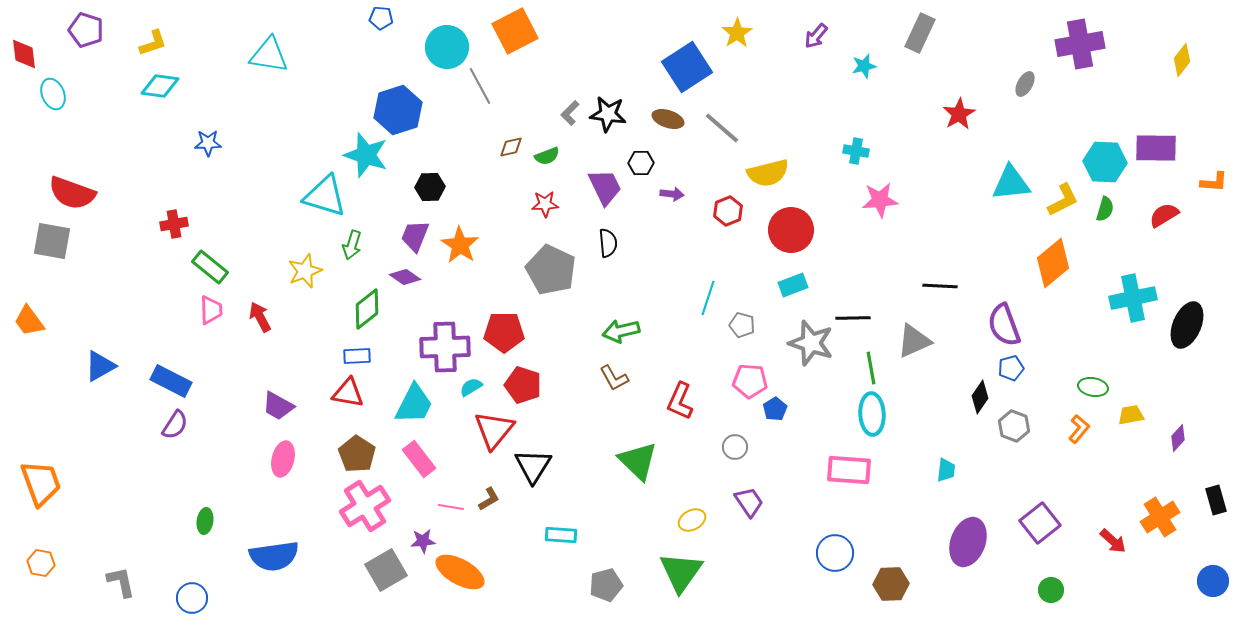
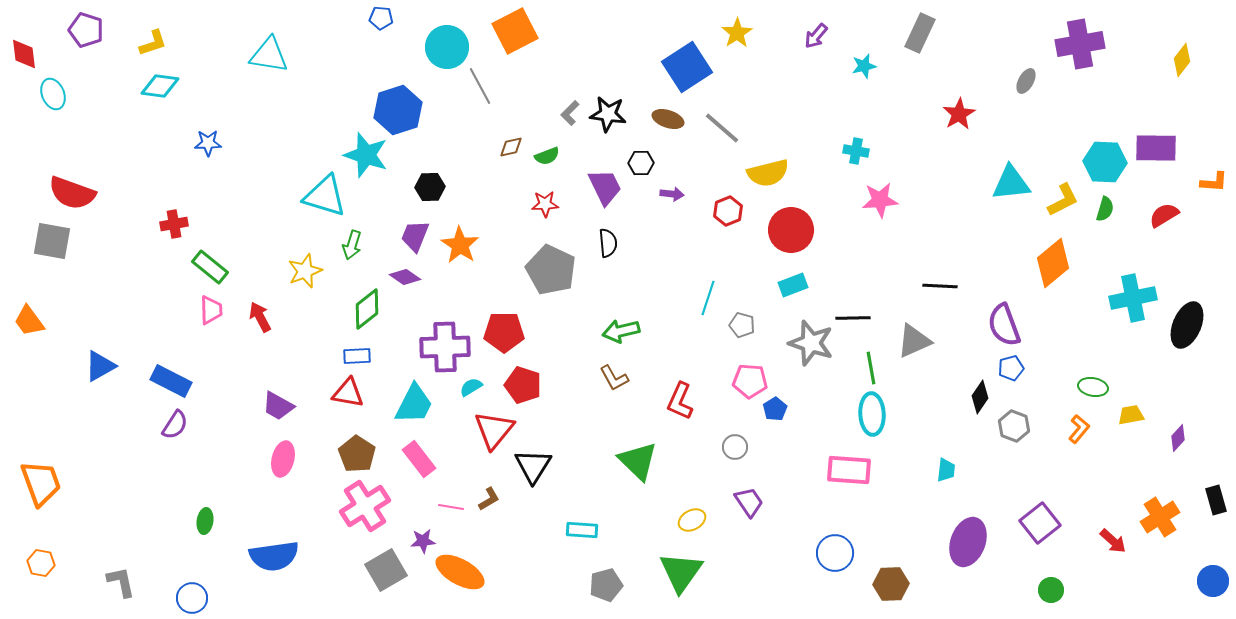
gray ellipse at (1025, 84): moved 1 px right, 3 px up
cyan rectangle at (561, 535): moved 21 px right, 5 px up
